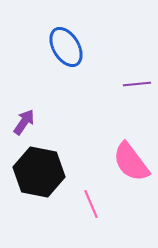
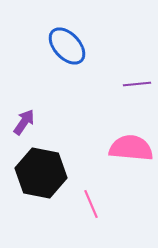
blue ellipse: moved 1 px right, 1 px up; rotated 12 degrees counterclockwise
pink semicircle: moved 14 px up; rotated 132 degrees clockwise
black hexagon: moved 2 px right, 1 px down
